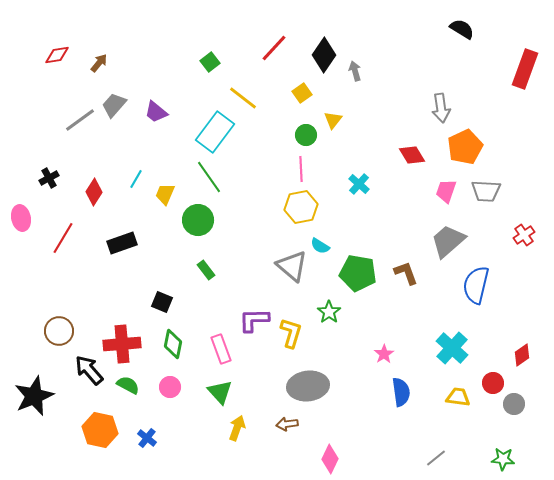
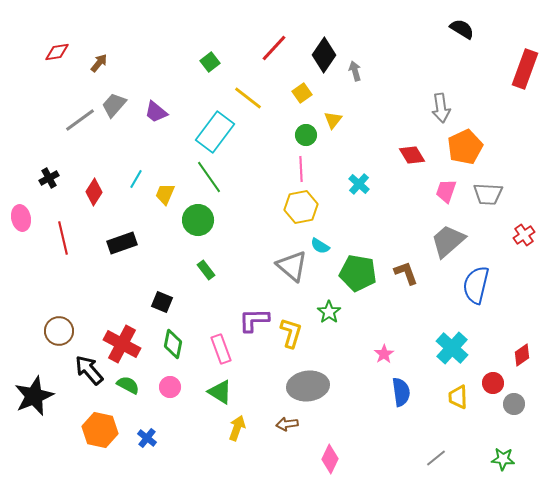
red diamond at (57, 55): moved 3 px up
yellow line at (243, 98): moved 5 px right
gray trapezoid at (486, 191): moved 2 px right, 3 px down
red line at (63, 238): rotated 44 degrees counterclockwise
red cross at (122, 344): rotated 33 degrees clockwise
green triangle at (220, 392): rotated 16 degrees counterclockwise
yellow trapezoid at (458, 397): rotated 100 degrees counterclockwise
